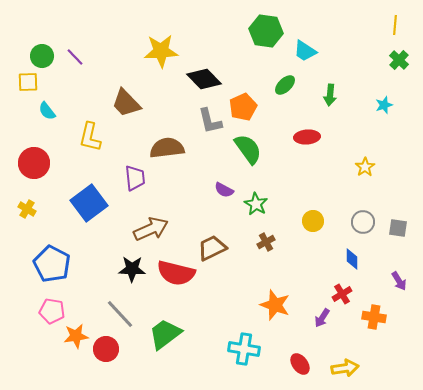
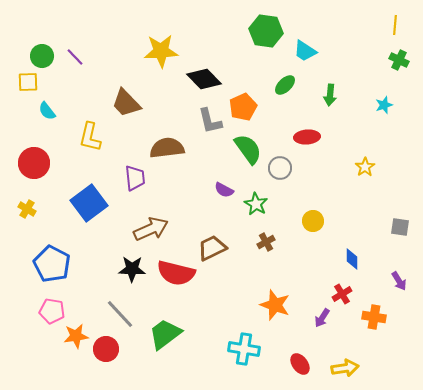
green cross at (399, 60): rotated 18 degrees counterclockwise
gray circle at (363, 222): moved 83 px left, 54 px up
gray square at (398, 228): moved 2 px right, 1 px up
